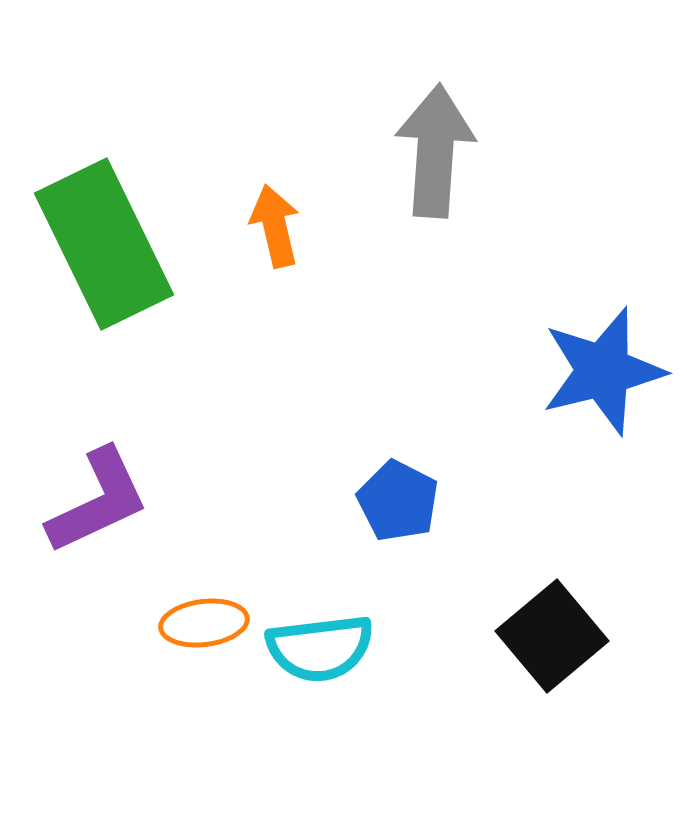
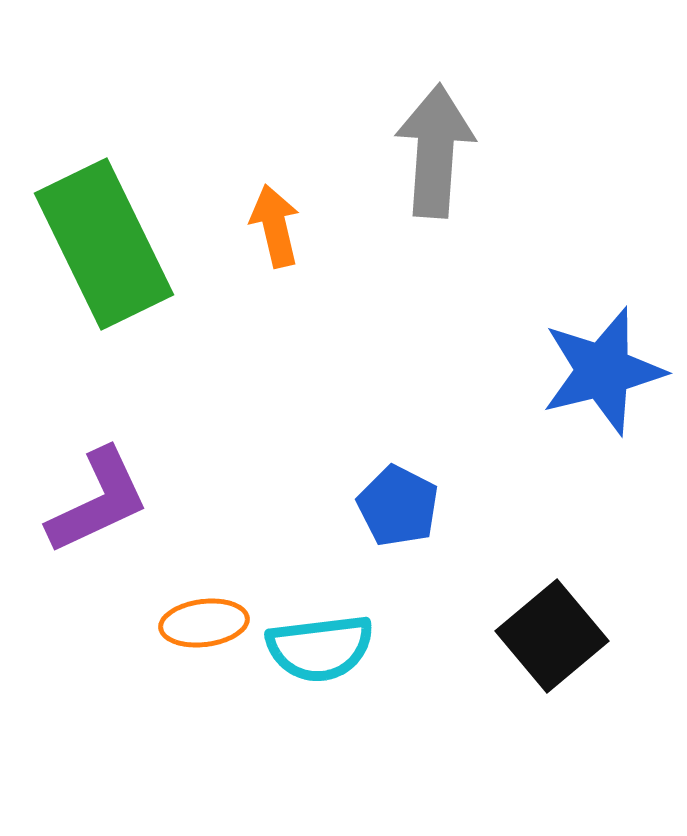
blue pentagon: moved 5 px down
